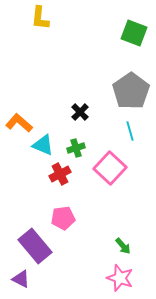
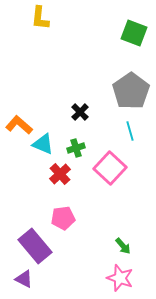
orange L-shape: moved 2 px down
cyan triangle: moved 1 px up
red cross: rotated 15 degrees counterclockwise
purple triangle: moved 3 px right
